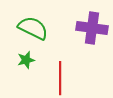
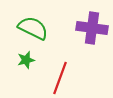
red line: rotated 20 degrees clockwise
